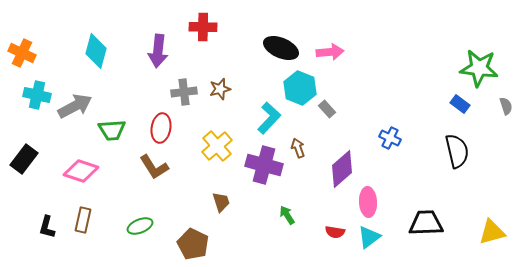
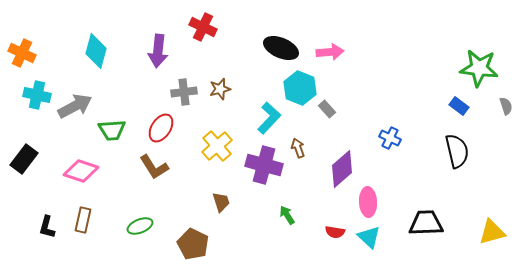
red cross: rotated 24 degrees clockwise
blue rectangle: moved 1 px left, 2 px down
red ellipse: rotated 24 degrees clockwise
cyan triangle: rotated 40 degrees counterclockwise
